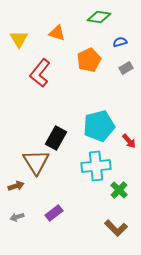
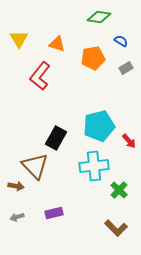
orange triangle: moved 11 px down
blue semicircle: moved 1 px right, 1 px up; rotated 48 degrees clockwise
orange pentagon: moved 4 px right, 2 px up; rotated 15 degrees clockwise
red L-shape: moved 3 px down
brown triangle: moved 1 px left, 4 px down; rotated 12 degrees counterclockwise
cyan cross: moved 2 px left
brown arrow: rotated 28 degrees clockwise
purple rectangle: rotated 24 degrees clockwise
